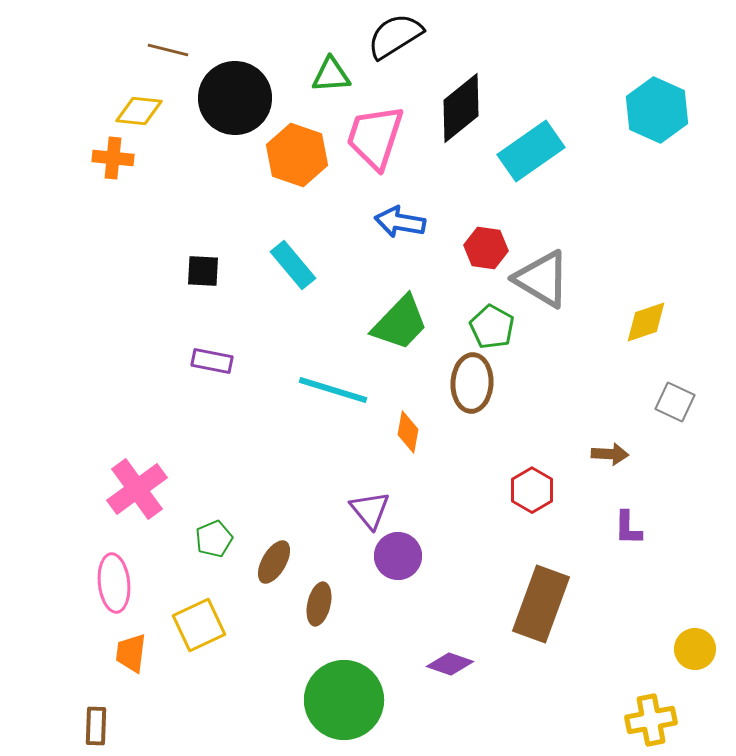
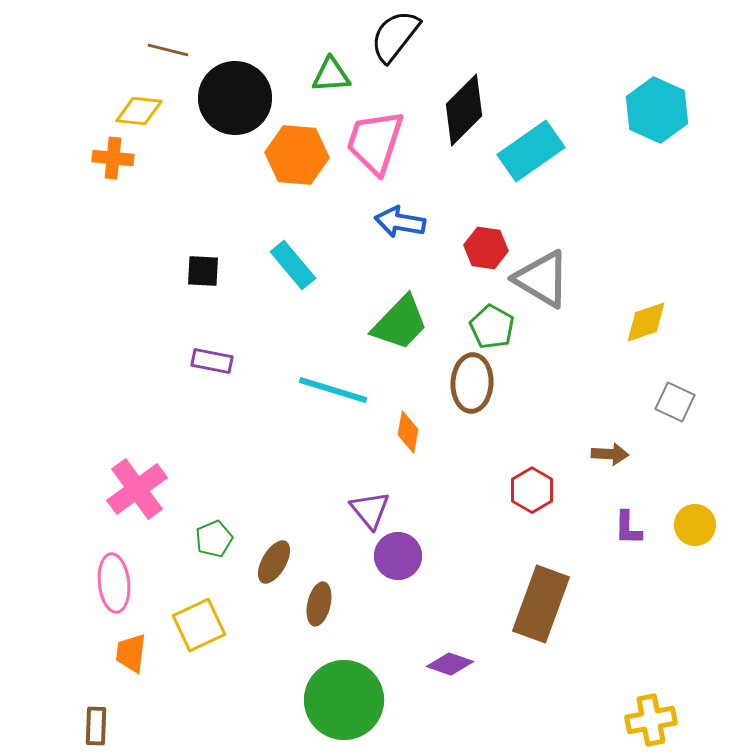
black semicircle at (395, 36): rotated 20 degrees counterclockwise
black diamond at (461, 108): moved 3 px right, 2 px down; rotated 6 degrees counterclockwise
pink trapezoid at (375, 137): moved 5 px down
orange hexagon at (297, 155): rotated 14 degrees counterclockwise
yellow circle at (695, 649): moved 124 px up
